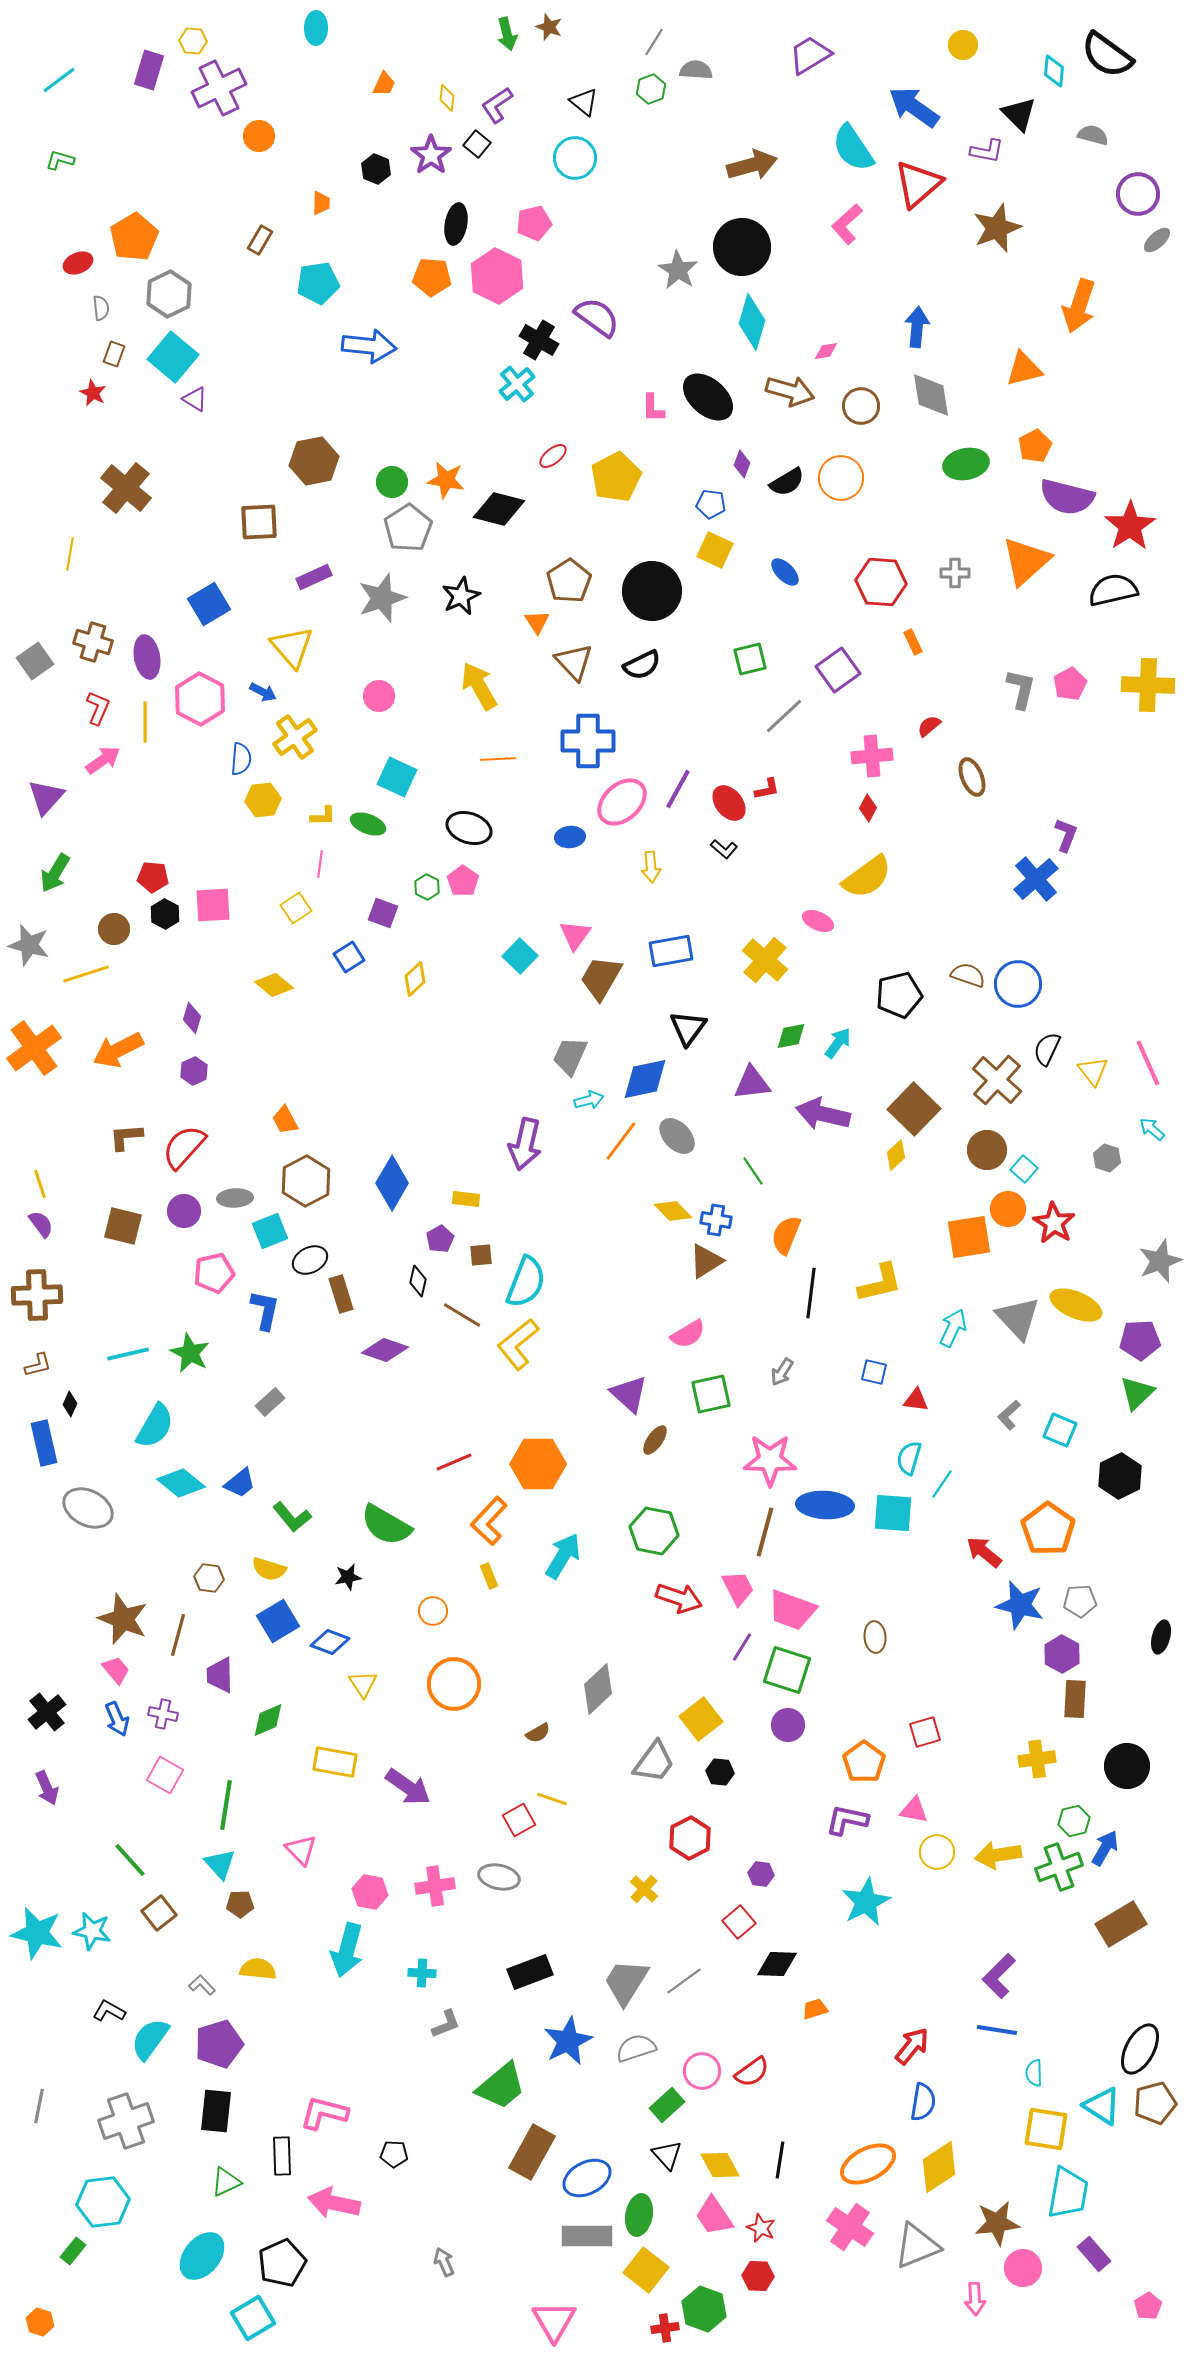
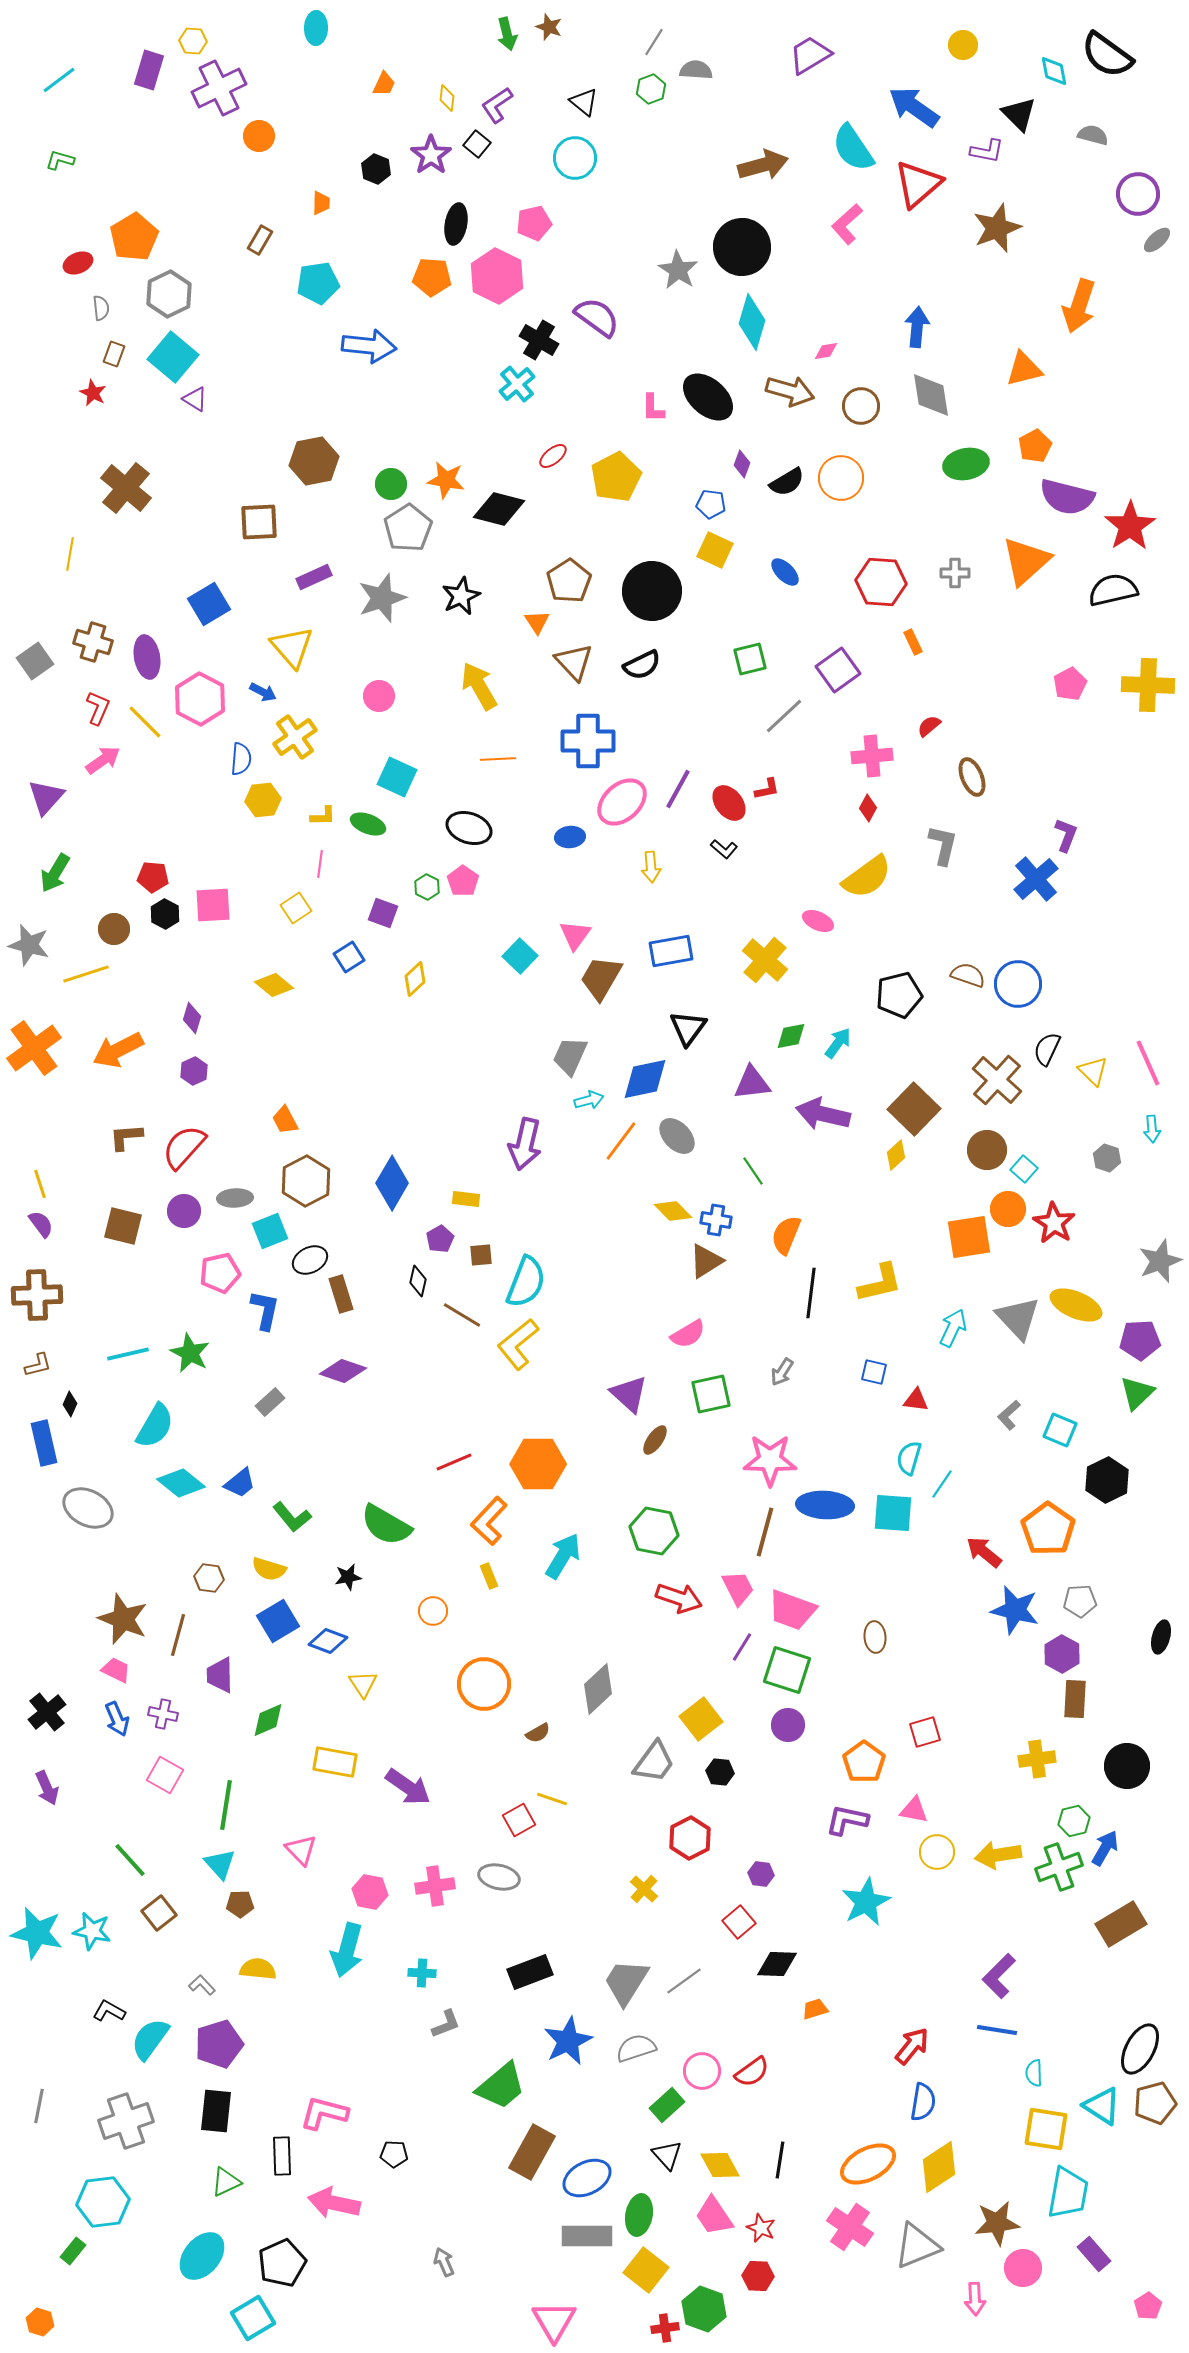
cyan diamond at (1054, 71): rotated 16 degrees counterclockwise
brown arrow at (752, 165): moved 11 px right
green circle at (392, 482): moved 1 px left, 2 px down
gray L-shape at (1021, 689): moved 78 px left, 156 px down
yellow line at (145, 722): rotated 45 degrees counterclockwise
yellow triangle at (1093, 1071): rotated 8 degrees counterclockwise
cyan arrow at (1152, 1129): rotated 136 degrees counterclockwise
pink pentagon at (214, 1273): moved 6 px right
purple diamond at (385, 1350): moved 42 px left, 21 px down
black hexagon at (1120, 1476): moved 13 px left, 4 px down
blue star at (1020, 1605): moved 5 px left, 5 px down
blue diamond at (330, 1642): moved 2 px left, 1 px up
pink trapezoid at (116, 1670): rotated 24 degrees counterclockwise
orange circle at (454, 1684): moved 30 px right
